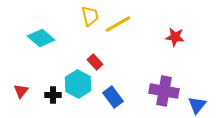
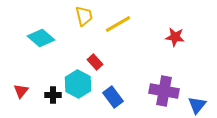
yellow trapezoid: moved 6 px left
